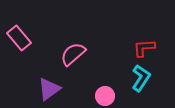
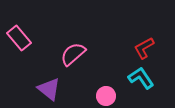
red L-shape: rotated 25 degrees counterclockwise
cyan L-shape: rotated 68 degrees counterclockwise
purple triangle: rotated 45 degrees counterclockwise
pink circle: moved 1 px right
